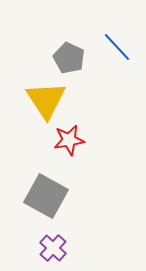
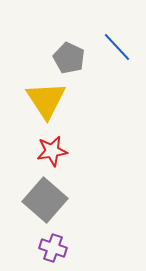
red star: moved 17 px left, 11 px down
gray square: moved 1 px left, 4 px down; rotated 12 degrees clockwise
purple cross: rotated 24 degrees counterclockwise
